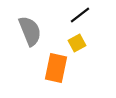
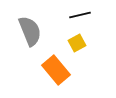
black line: rotated 25 degrees clockwise
orange rectangle: moved 2 px down; rotated 52 degrees counterclockwise
